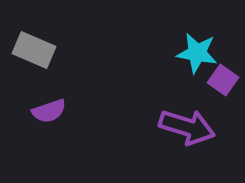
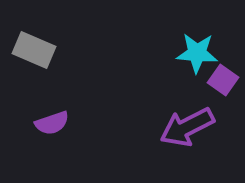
cyan star: rotated 6 degrees counterclockwise
purple semicircle: moved 3 px right, 12 px down
purple arrow: rotated 136 degrees clockwise
